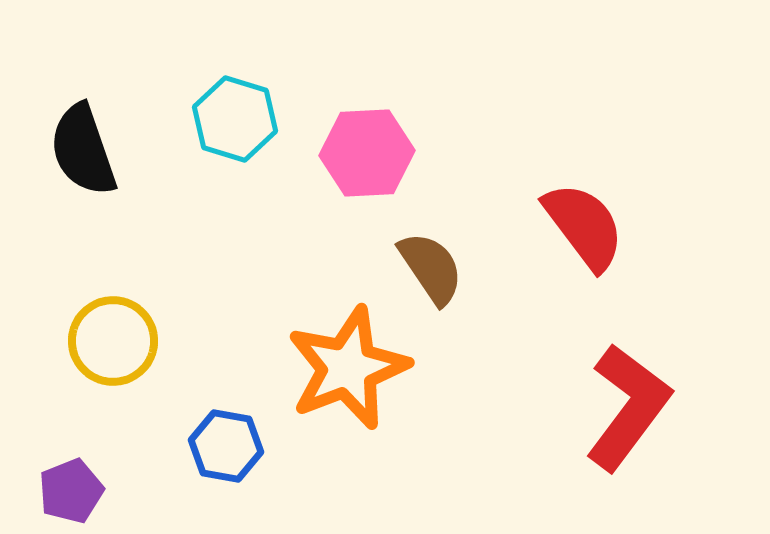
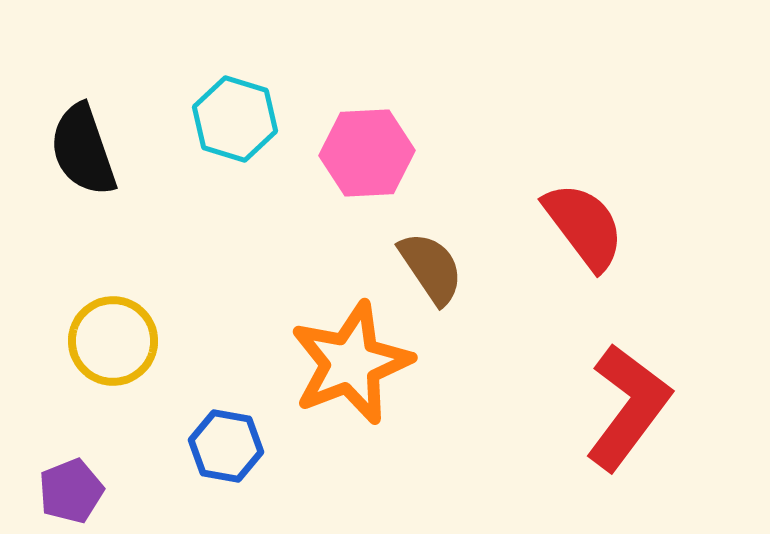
orange star: moved 3 px right, 5 px up
